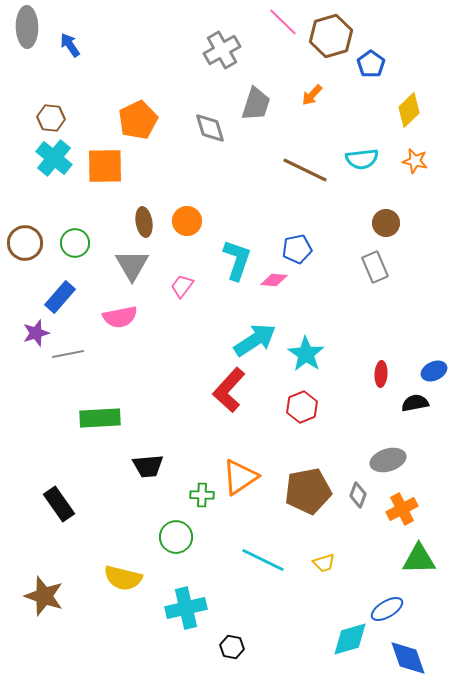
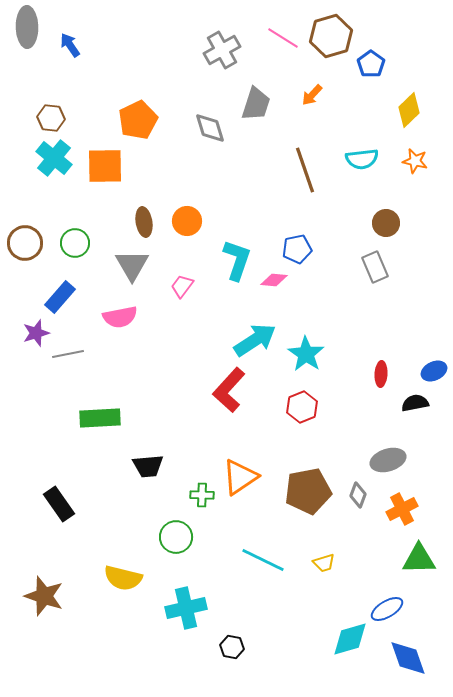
pink line at (283, 22): moved 16 px down; rotated 12 degrees counterclockwise
brown line at (305, 170): rotated 45 degrees clockwise
